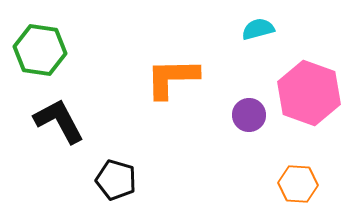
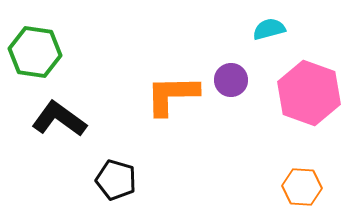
cyan semicircle: moved 11 px right
green hexagon: moved 5 px left, 2 px down
orange L-shape: moved 17 px down
purple circle: moved 18 px left, 35 px up
black L-shape: moved 2 px up; rotated 26 degrees counterclockwise
orange hexagon: moved 4 px right, 3 px down
